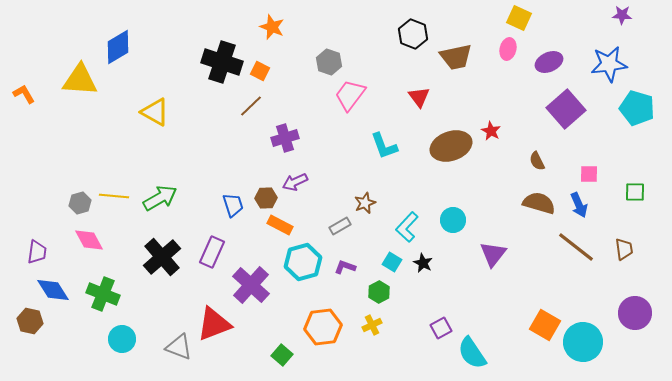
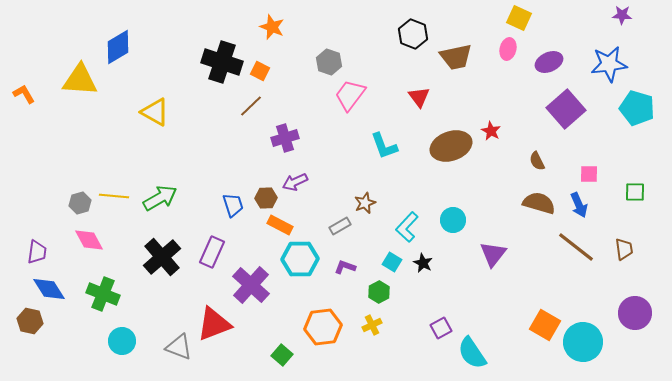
cyan hexagon at (303, 262): moved 3 px left, 3 px up; rotated 15 degrees clockwise
blue diamond at (53, 290): moved 4 px left, 1 px up
cyan circle at (122, 339): moved 2 px down
